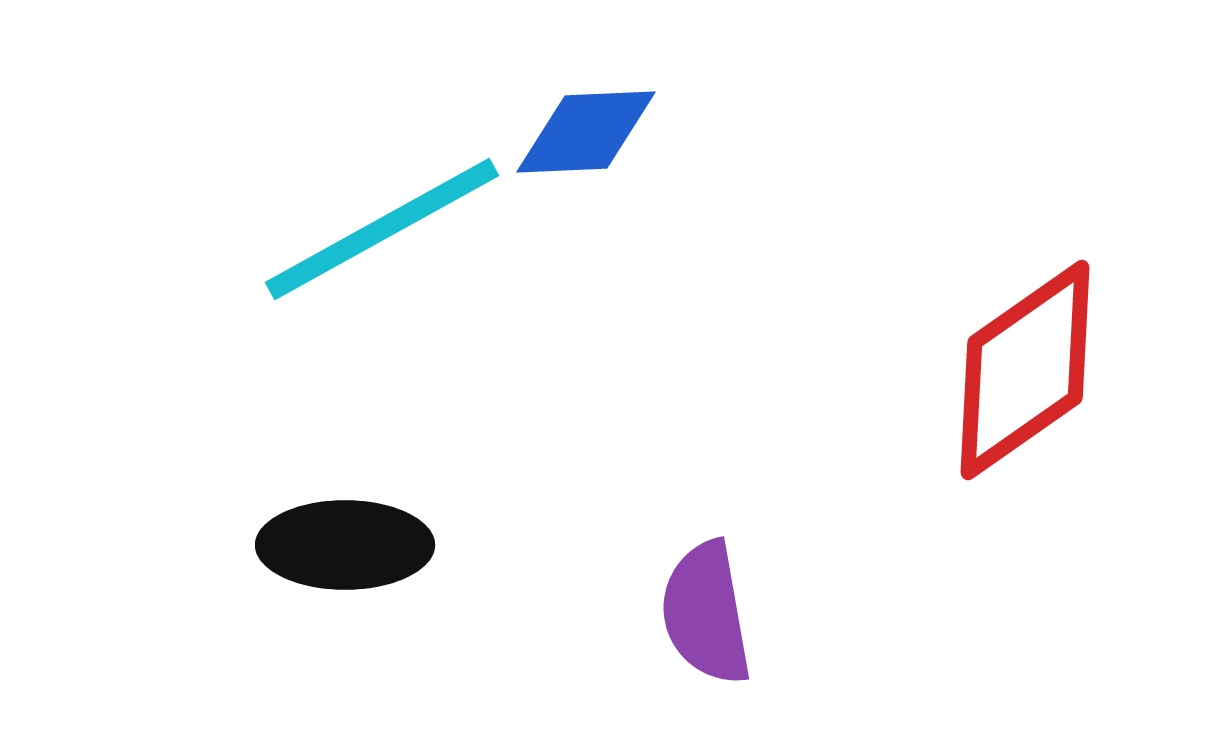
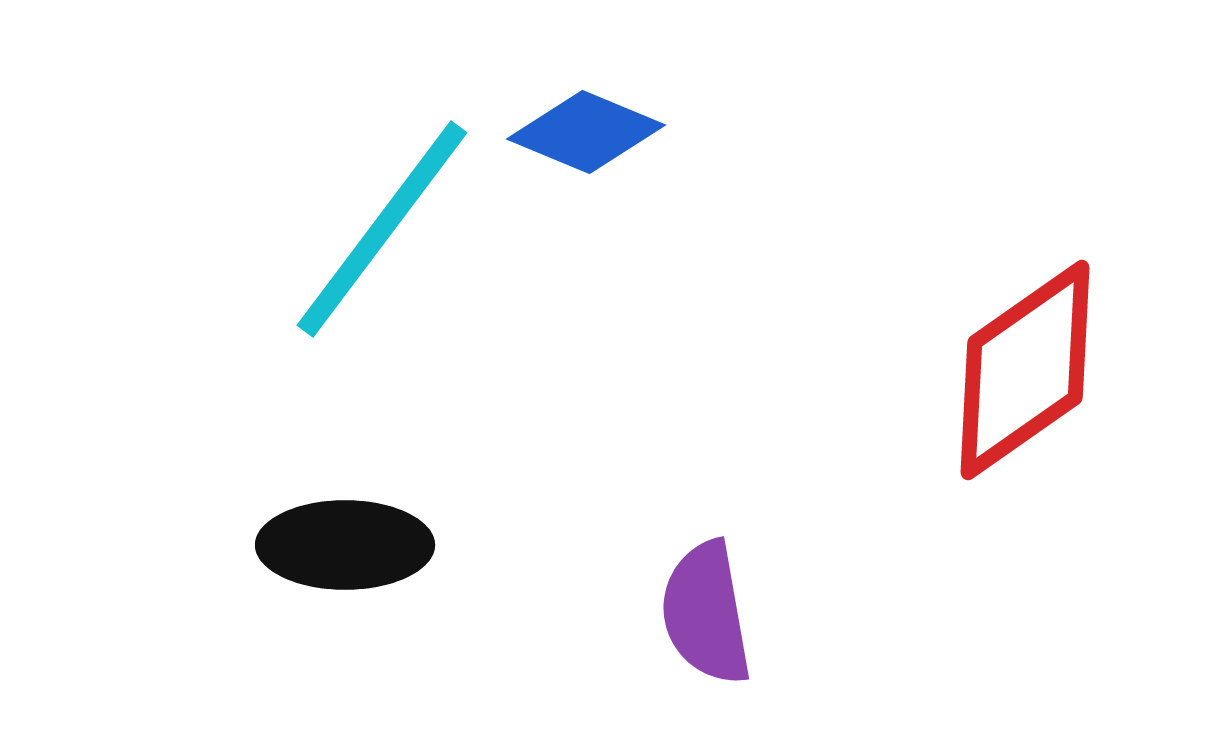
blue diamond: rotated 25 degrees clockwise
cyan line: rotated 24 degrees counterclockwise
